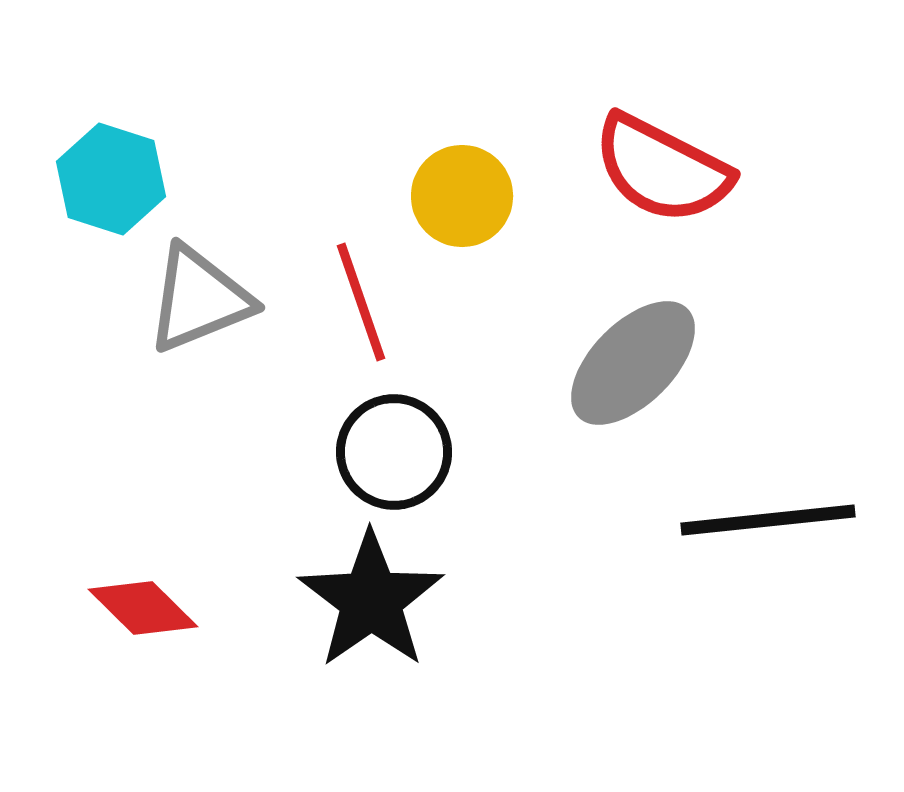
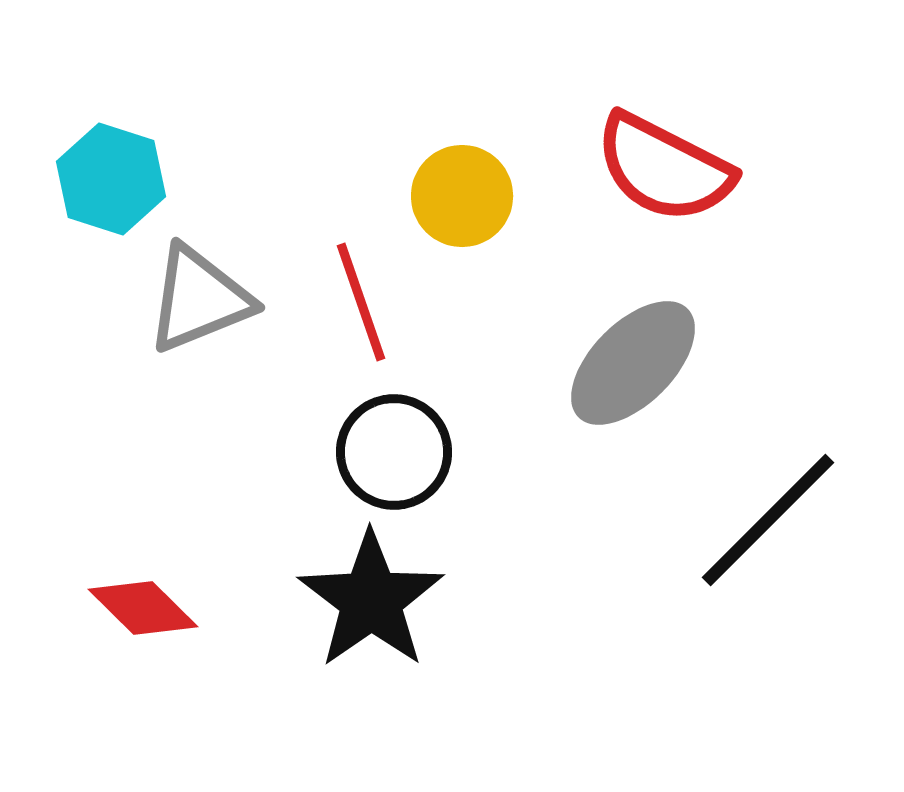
red semicircle: moved 2 px right, 1 px up
black line: rotated 39 degrees counterclockwise
